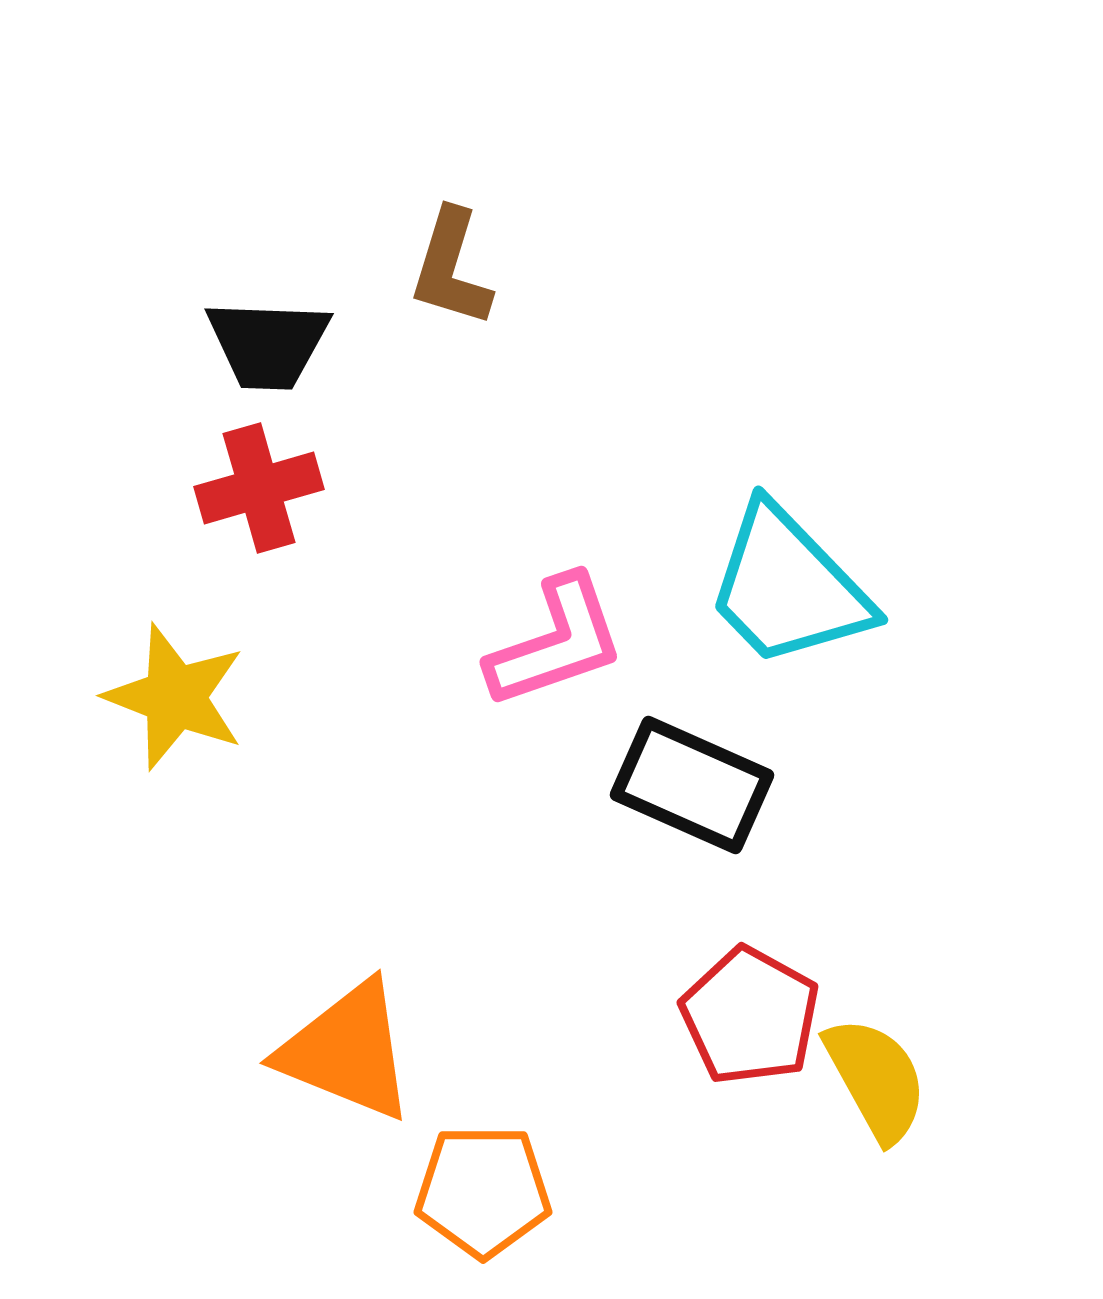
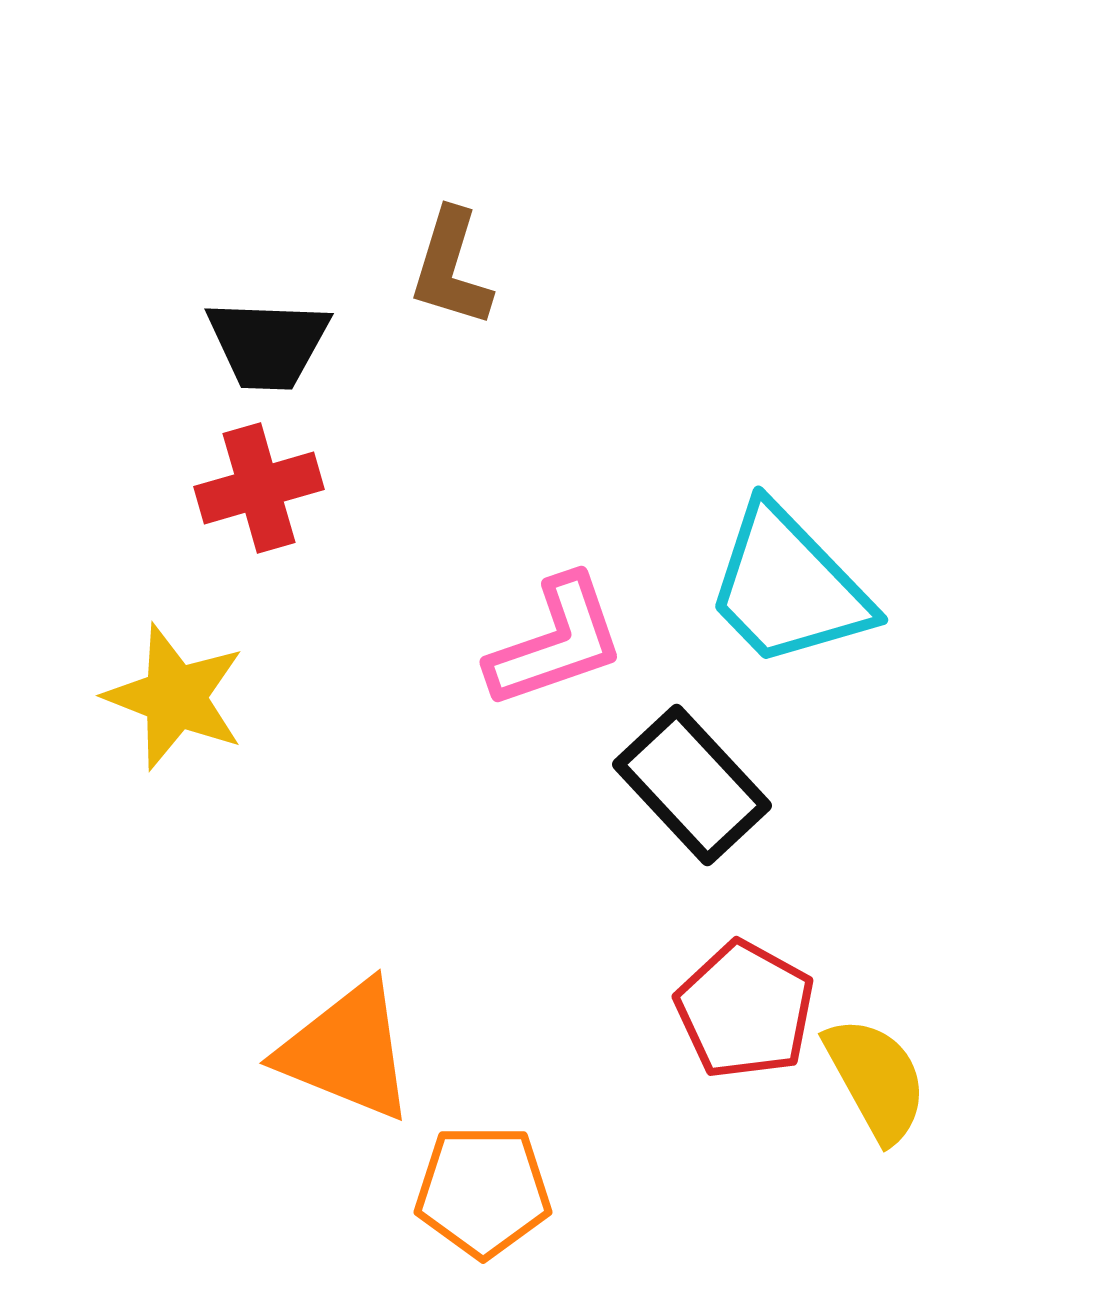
black rectangle: rotated 23 degrees clockwise
red pentagon: moved 5 px left, 6 px up
